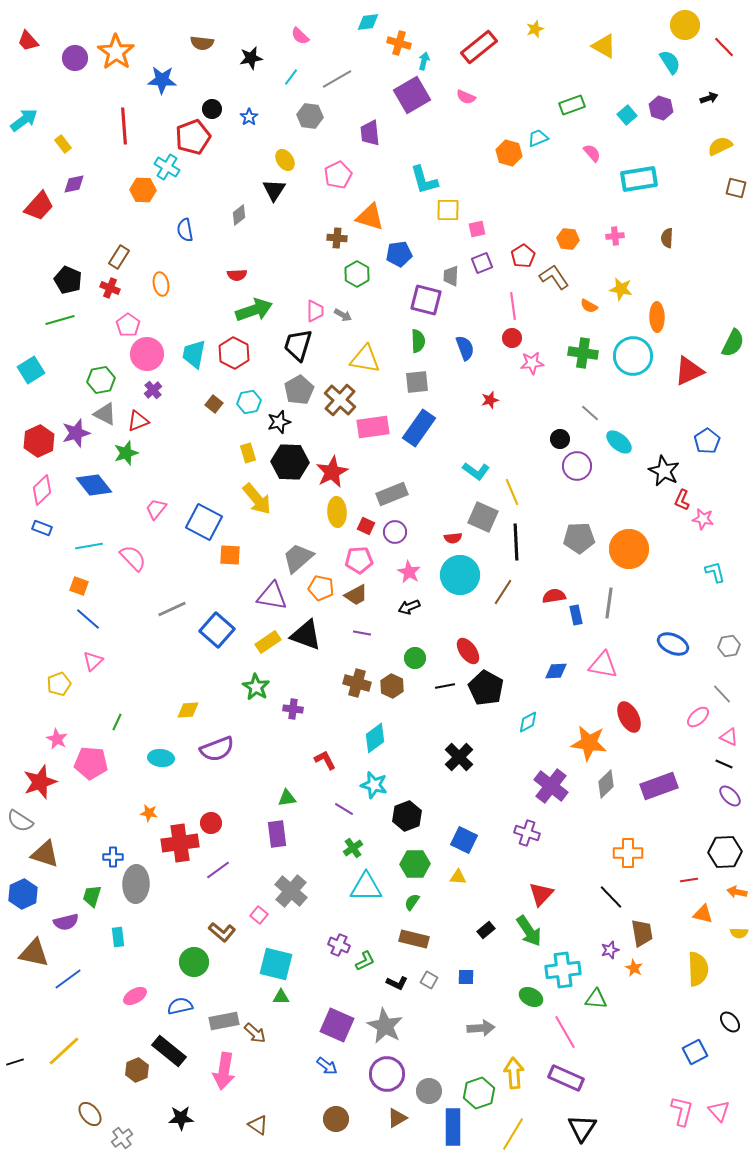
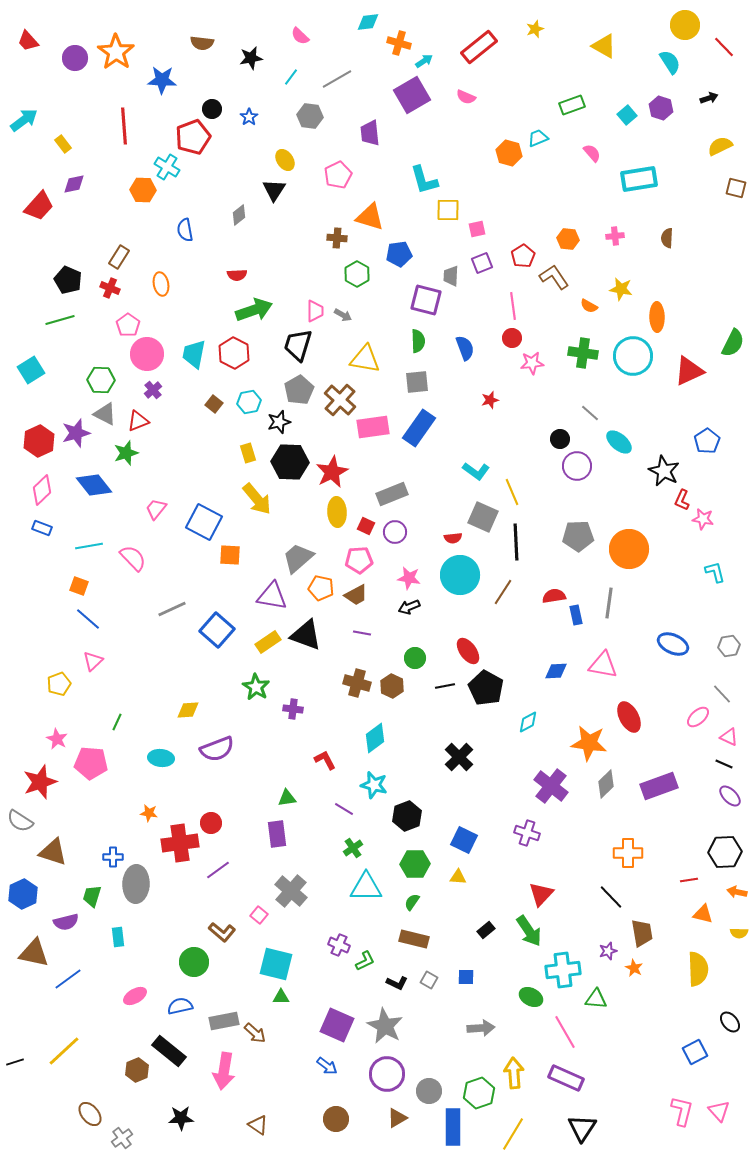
cyan arrow at (424, 61): rotated 42 degrees clockwise
green hexagon at (101, 380): rotated 12 degrees clockwise
gray pentagon at (579, 538): moved 1 px left, 2 px up
pink star at (409, 572): moved 6 px down; rotated 20 degrees counterclockwise
brown triangle at (45, 854): moved 8 px right, 2 px up
purple star at (610, 950): moved 2 px left, 1 px down
